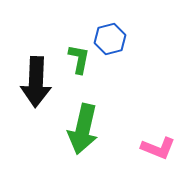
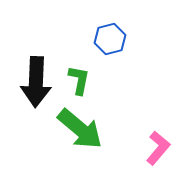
green L-shape: moved 21 px down
green arrow: moved 3 px left; rotated 63 degrees counterclockwise
pink L-shape: rotated 72 degrees counterclockwise
